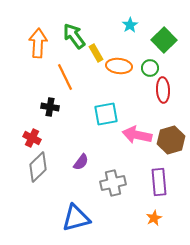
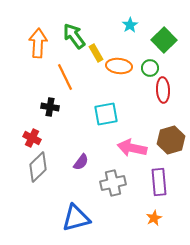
pink arrow: moved 5 px left, 13 px down
